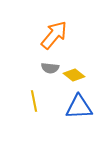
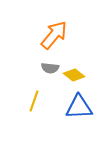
yellow line: rotated 30 degrees clockwise
